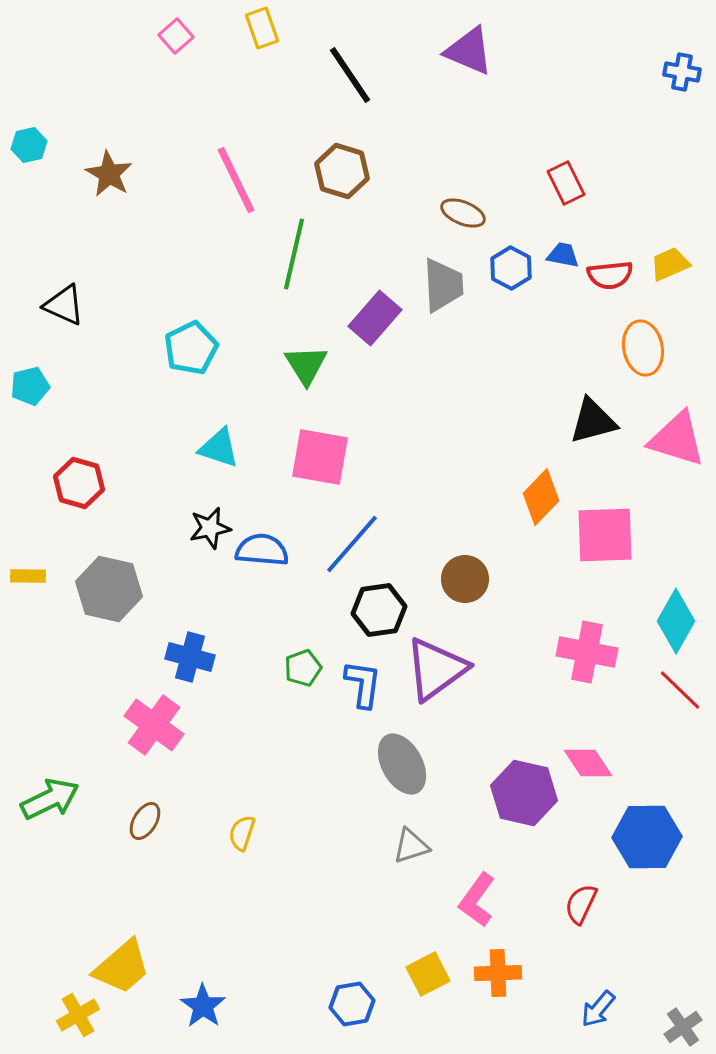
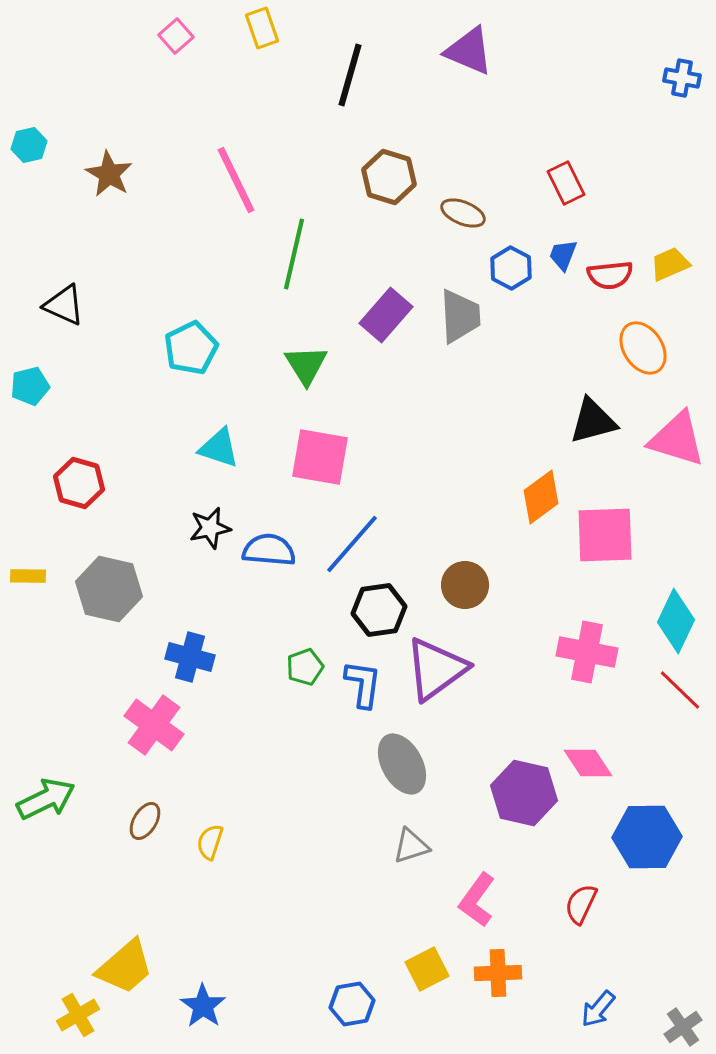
blue cross at (682, 72): moved 6 px down
black line at (350, 75): rotated 50 degrees clockwise
brown hexagon at (342, 171): moved 47 px right, 6 px down
blue trapezoid at (563, 255): rotated 80 degrees counterclockwise
gray trapezoid at (443, 285): moved 17 px right, 31 px down
purple rectangle at (375, 318): moved 11 px right, 3 px up
orange ellipse at (643, 348): rotated 22 degrees counterclockwise
orange diamond at (541, 497): rotated 10 degrees clockwise
blue semicircle at (262, 550): moved 7 px right
brown circle at (465, 579): moved 6 px down
cyan diamond at (676, 621): rotated 4 degrees counterclockwise
green pentagon at (303, 668): moved 2 px right, 1 px up
green arrow at (50, 799): moved 4 px left
yellow semicircle at (242, 833): moved 32 px left, 9 px down
yellow trapezoid at (122, 967): moved 3 px right
yellow square at (428, 974): moved 1 px left, 5 px up
